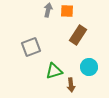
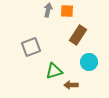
cyan circle: moved 5 px up
brown arrow: rotated 96 degrees clockwise
